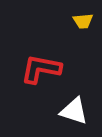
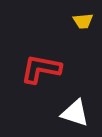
white triangle: moved 1 px right, 2 px down
